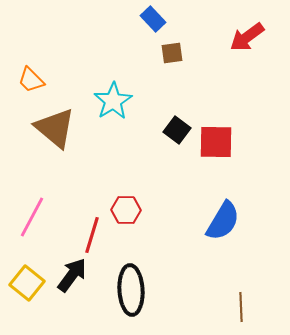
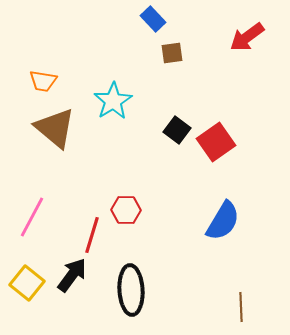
orange trapezoid: moved 12 px right, 1 px down; rotated 36 degrees counterclockwise
red square: rotated 36 degrees counterclockwise
